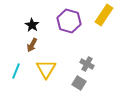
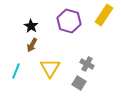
black star: moved 1 px left, 1 px down
yellow triangle: moved 4 px right, 1 px up
